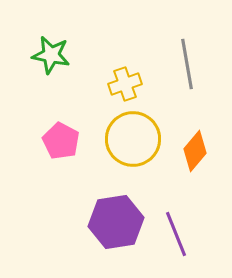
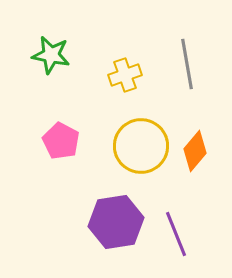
yellow cross: moved 9 px up
yellow circle: moved 8 px right, 7 px down
